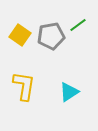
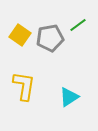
gray pentagon: moved 1 px left, 2 px down
cyan triangle: moved 5 px down
